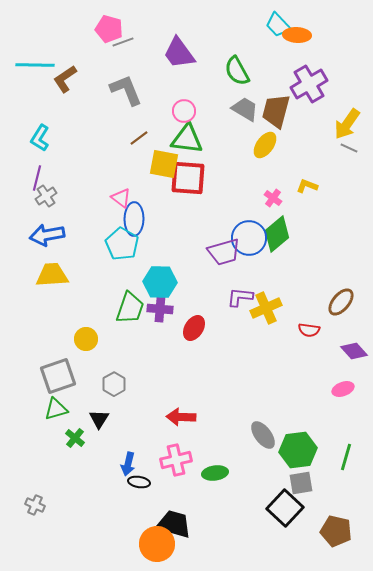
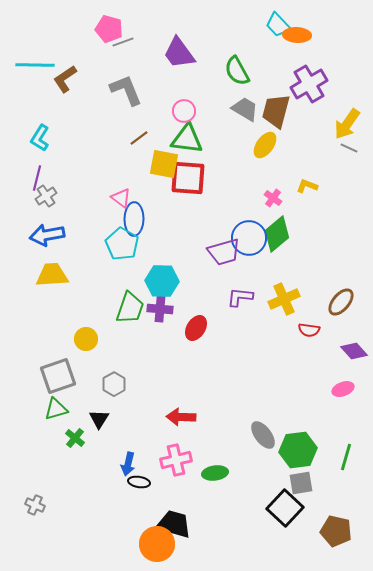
cyan hexagon at (160, 282): moved 2 px right, 1 px up
yellow cross at (266, 308): moved 18 px right, 9 px up
red ellipse at (194, 328): moved 2 px right
